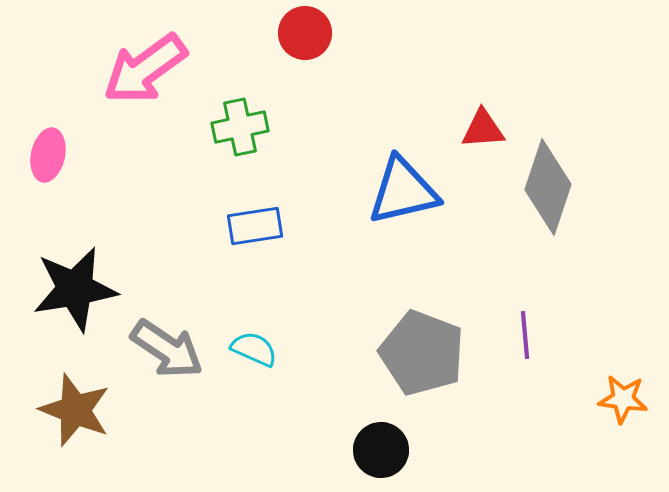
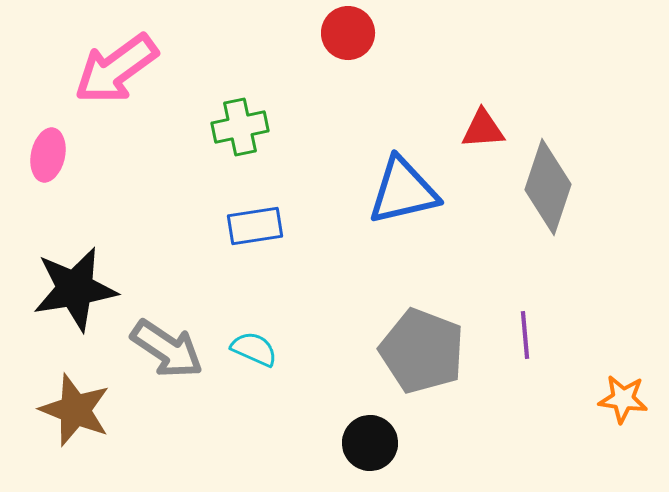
red circle: moved 43 px right
pink arrow: moved 29 px left
gray pentagon: moved 2 px up
black circle: moved 11 px left, 7 px up
